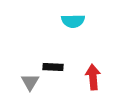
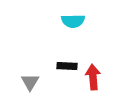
black rectangle: moved 14 px right, 1 px up
